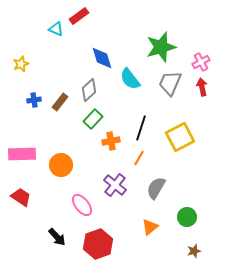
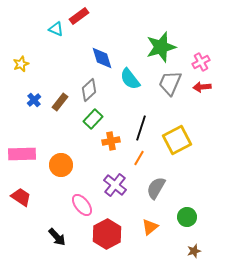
red arrow: rotated 84 degrees counterclockwise
blue cross: rotated 32 degrees counterclockwise
yellow square: moved 3 px left, 3 px down
red hexagon: moved 9 px right, 10 px up; rotated 8 degrees counterclockwise
